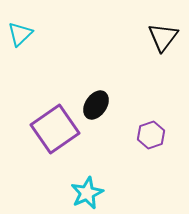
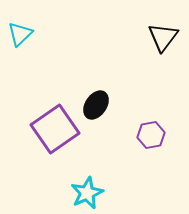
purple hexagon: rotated 8 degrees clockwise
